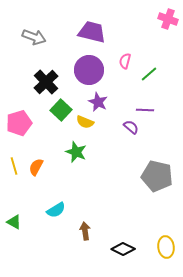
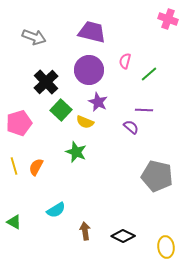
purple line: moved 1 px left
black diamond: moved 13 px up
